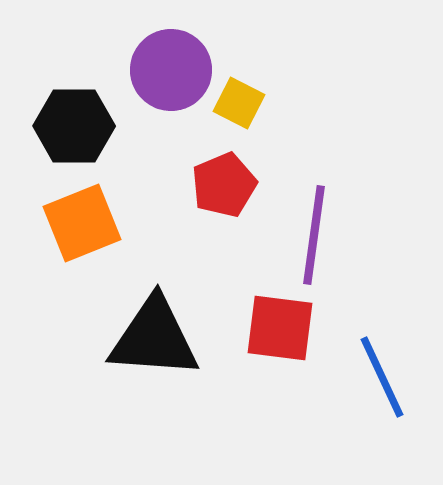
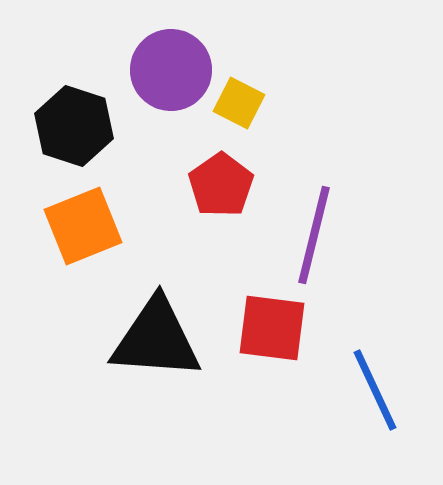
black hexagon: rotated 18 degrees clockwise
red pentagon: moved 3 px left; rotated 12 degrees counterclockwise
orange square: moved 1 px right, 3 px down
purple line: rotated 6 degrees clockwise
red square: moved 8 px left
black triangle: moved 2 px right, 1 px down
blue line: moved 7 px left, 13 px down
